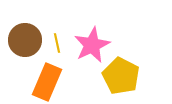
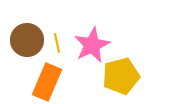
brown circle: moved 2 px right
yellow pentagon: rotated 30 degrees clockwise
